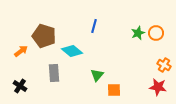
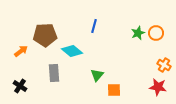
brown pentagon: moved 1 px right, 1 px up; rotated 20 degrees counterclockwise
